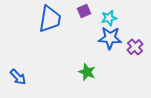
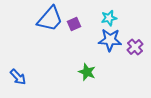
purple square: moved 10 px left, 13 px down
blue trapezoid: rotated 32 degrees clockwise
blue star: moved 2 px down
